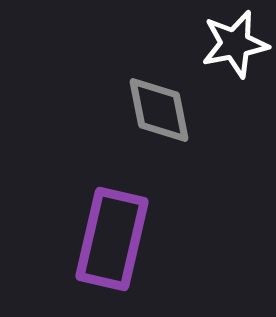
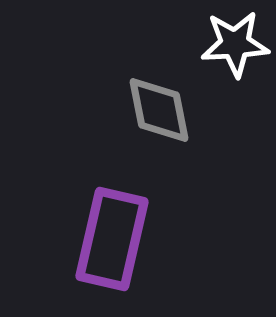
white star: rotated 8 degrees clockwise
